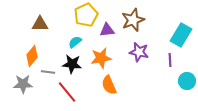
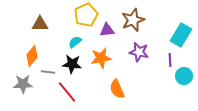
cyan circle: moved 3 px left, 5 px up
orange semicircle: moved 8 px right, 4 px down
